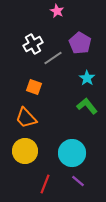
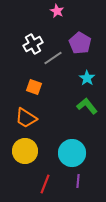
orange trapezoid: rotated 15 degrees counterclockwise
purple line: rotated 56 degrees clockwise
